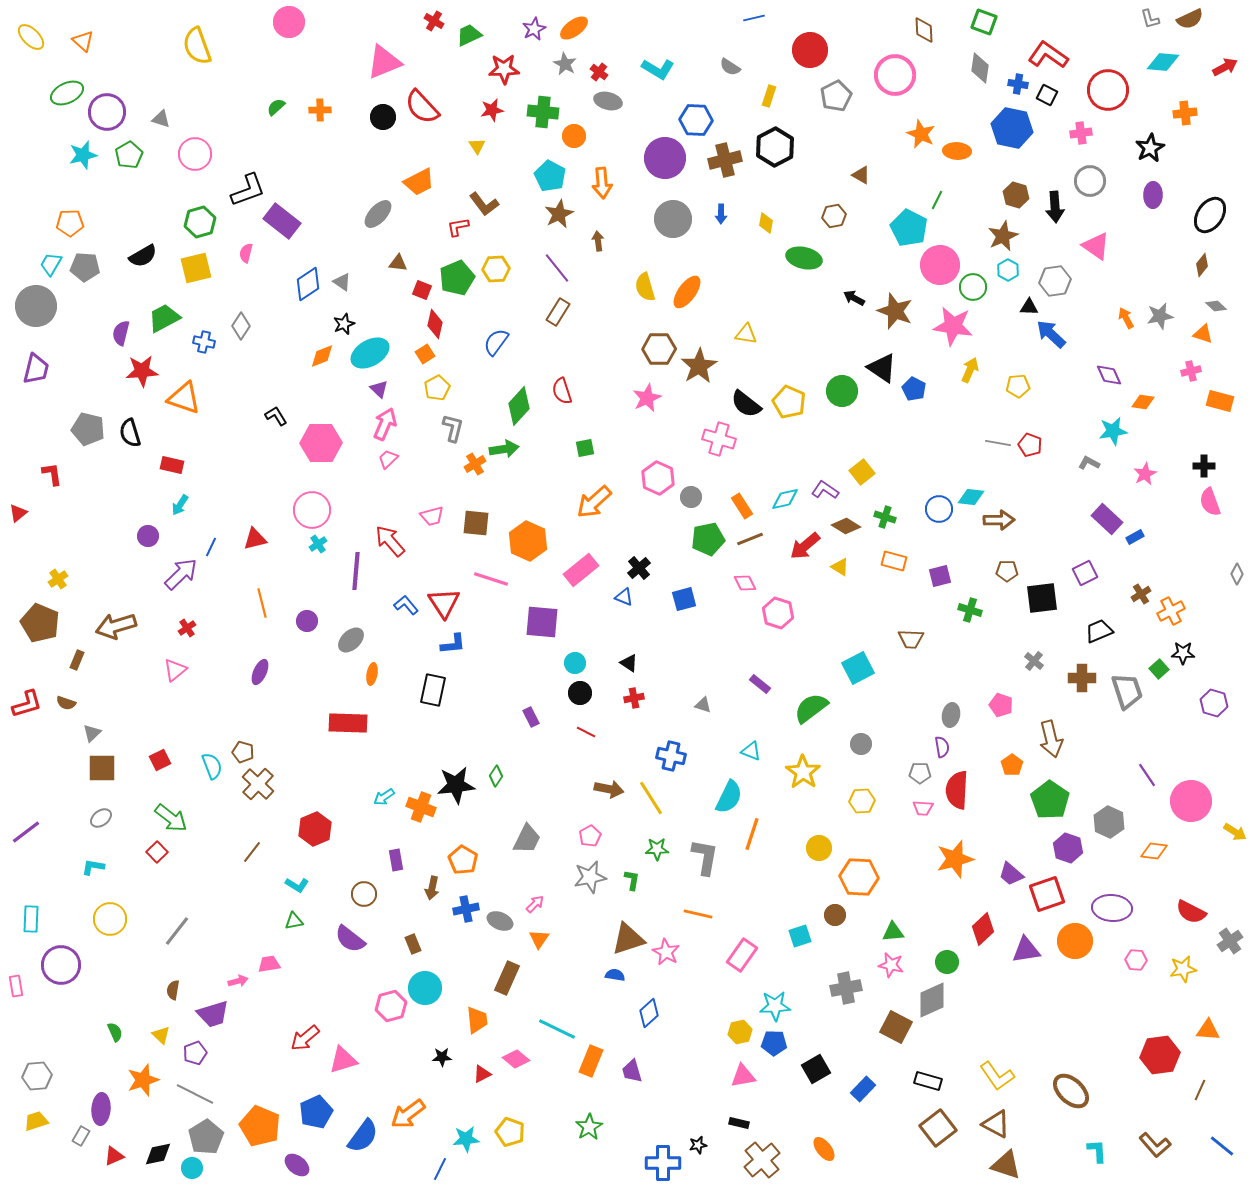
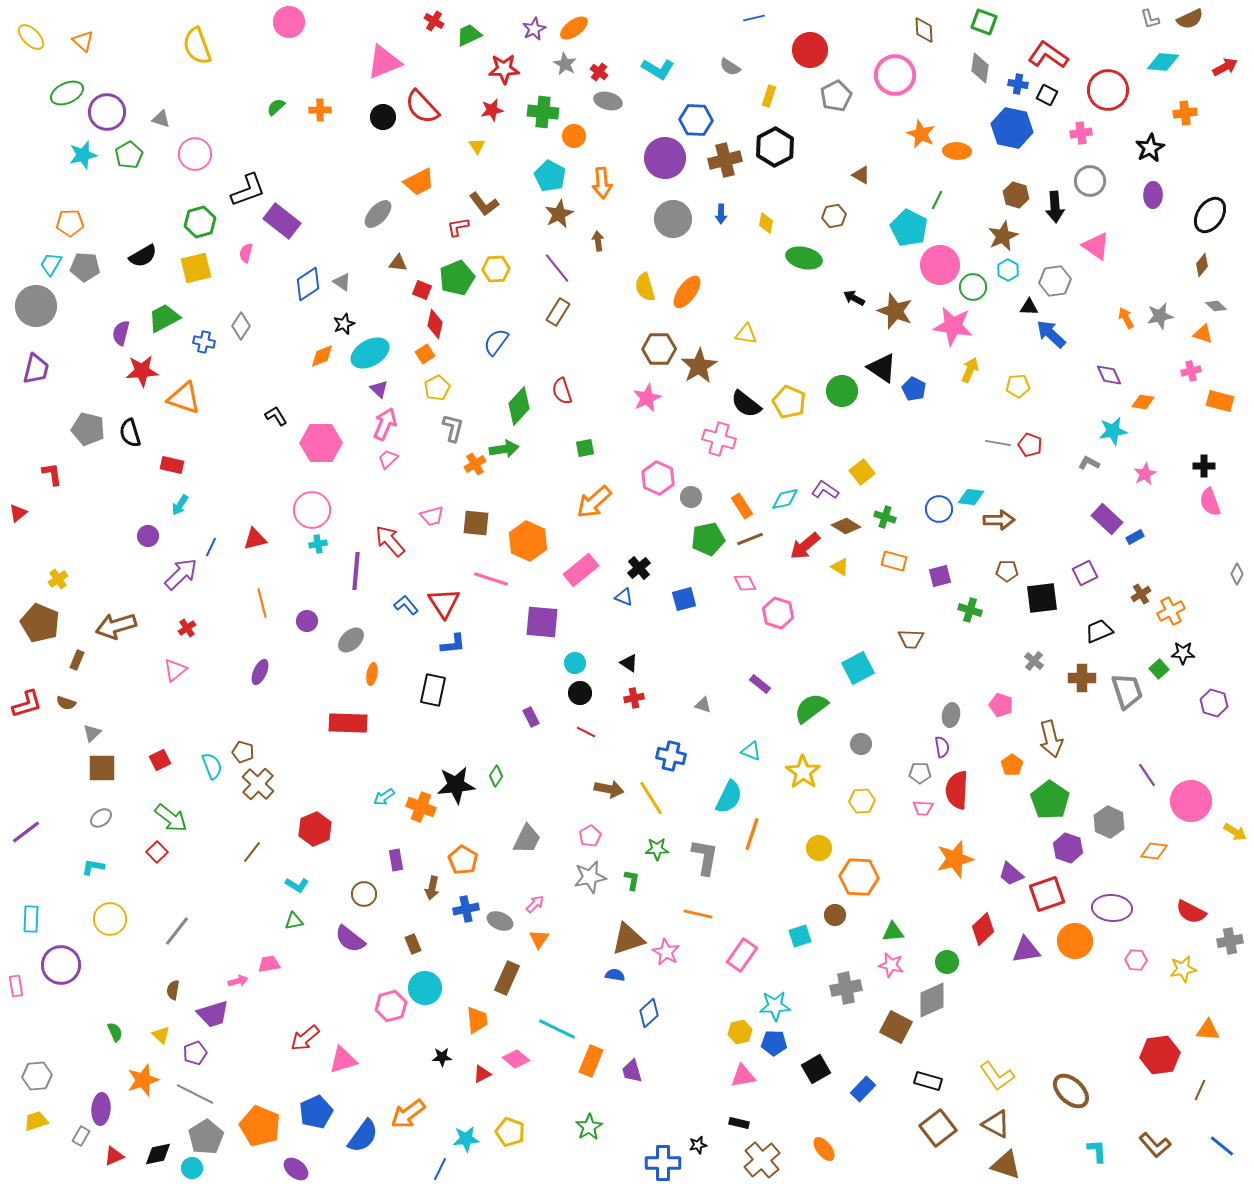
cyan cross at (318, 544): rotated 24 degrees clockwise
gray cross at (1230, 941): rotated 25 degrees clockwise
purple ellipse at (297, 1165): moved 1 px left, 4 px down
